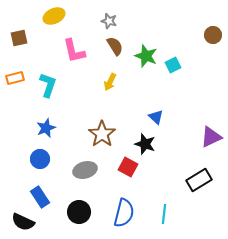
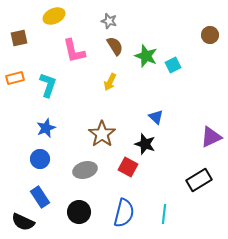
brown circle: moved 3 px left
